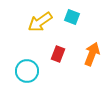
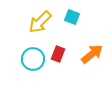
yellow arrow: rotated 10 degrees counterclockwise
orange arrow: rotated 30 degrees clockwise
cyan circle: moved 6 px right, 12 px up
